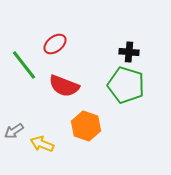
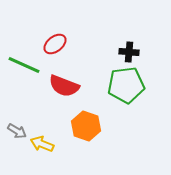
green line: rotated 28 degrees counterclockwise
green pentagon: rotated 24 degrees counterclockwise
gray arrow: moved 3 px right; rotated 114 degrees counterclockwise
